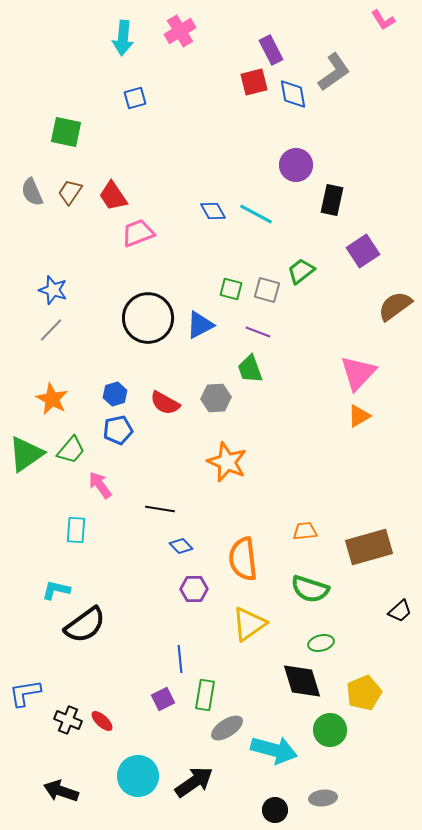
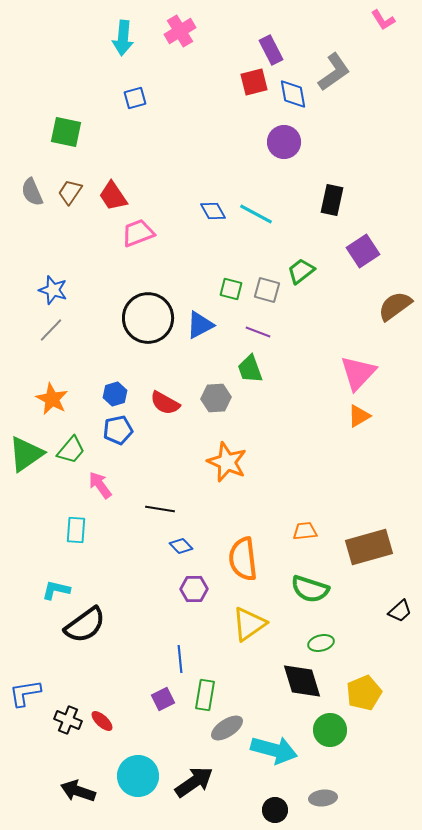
purple circle at (296, 165): moved 12 px left, 23 px up
black arrow at (61, 791): moved 17 px right
